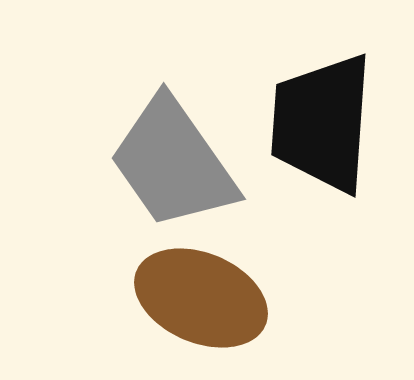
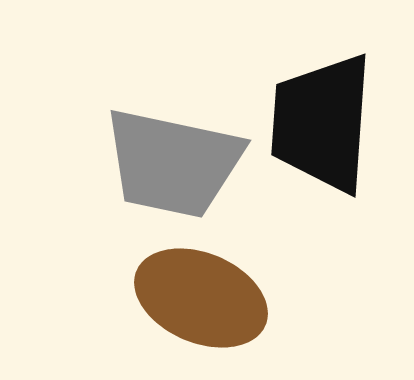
gray trapezoid: rotated 43 degrees counterclockwise
